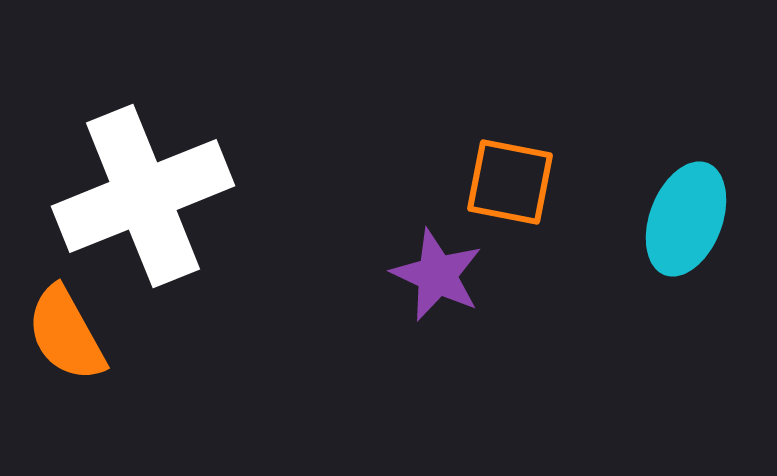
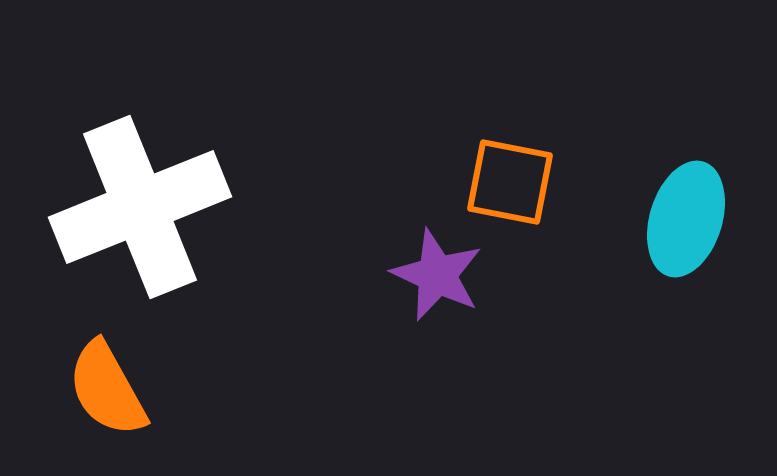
white cross: moved 3 px left, 11 px down
cyan ellipse: rotated 4 degrees counterclockwise
orange semicircle: moved 41 px right, 55 px down
